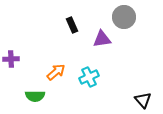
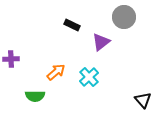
black rectangle: rotated 42 degrees counterclockwise
purple triangle: moved 1 px left, 3 px down; rotated 30 degrees counterclockwise
cyan cross: rotated 18 degrees counterclockwise
